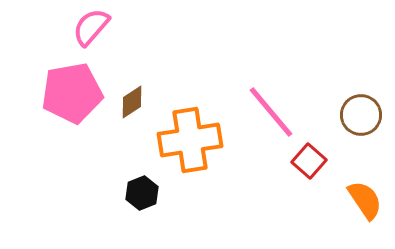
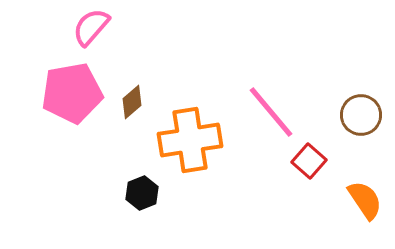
brown diamond: rotated 8 degrees counterclockwise
